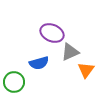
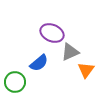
blue semicircle: rotated 24 degrees counterclockwise
green circle: moved 1 px right
